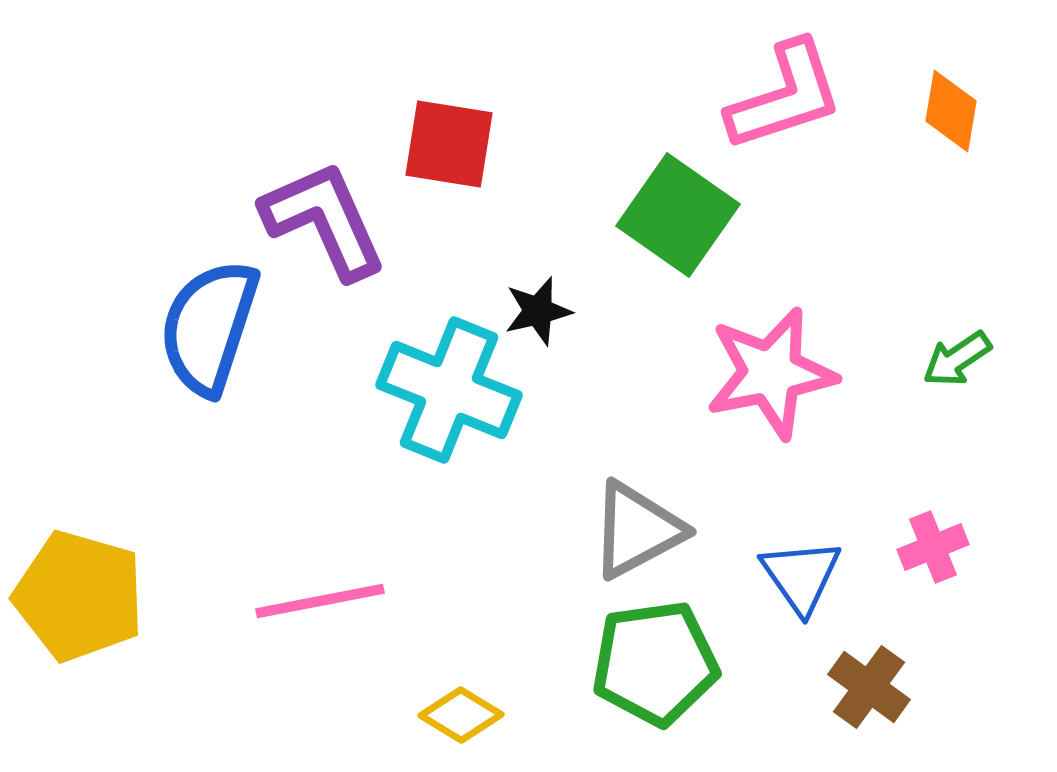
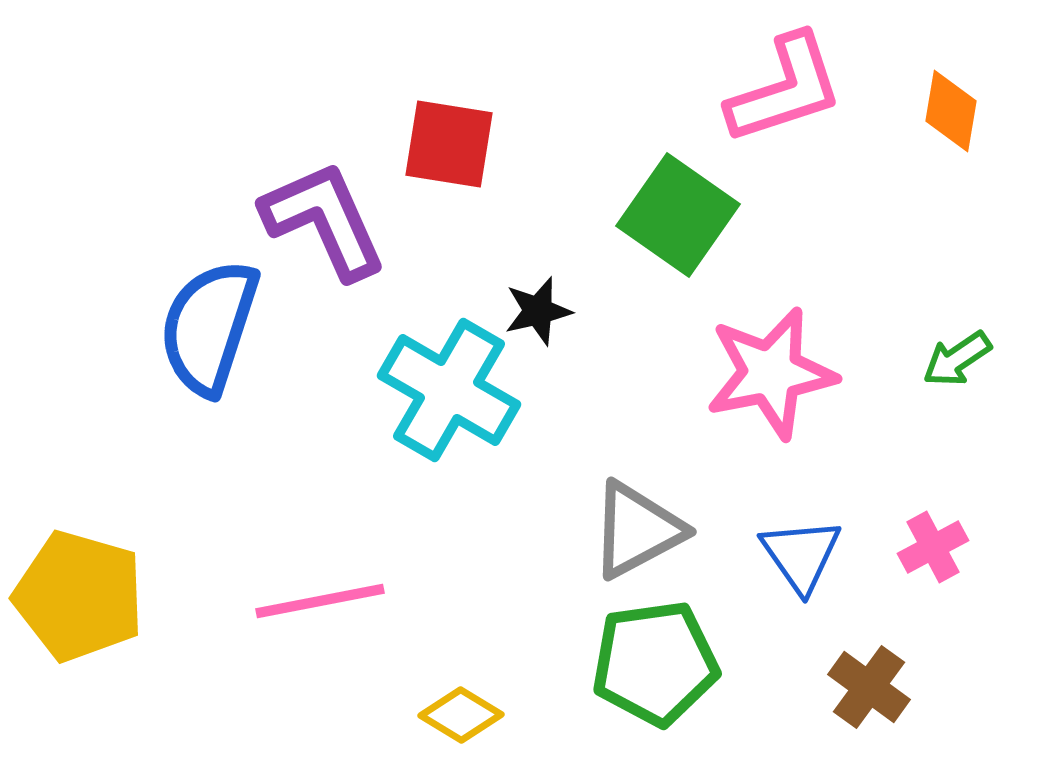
pink L-shape: moved 7 px up
cyan cross: rotated 8 degrees clockwise
pink cross: rotated 6 degrees counterclockwise
blue triangle: moved 21 px up
